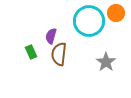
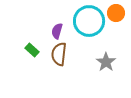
purple semicircle: moved 6 px right, 5 px up
green rectangle: moved 1 px right, 2 px up; rotated 24 degrees counterclockwise
